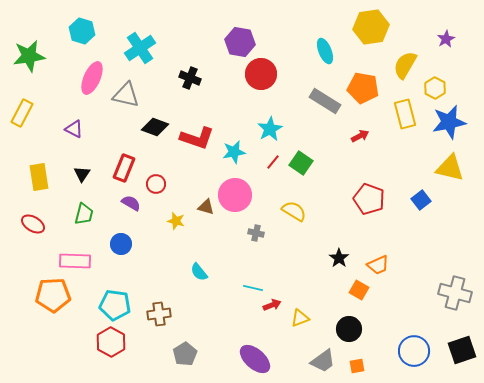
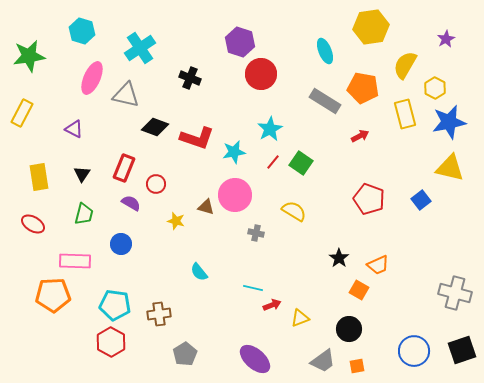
purple hexagon at (240, 42): rotated 8 degrees clockwise
